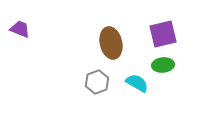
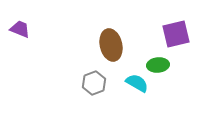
purple square: moved 13 px right
brown ellipse: moved 2 px down
green ellipse: moved 5 px left
gray hexagon: moved 3 px left, 1 px down
